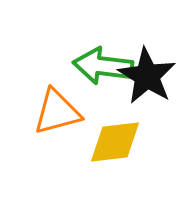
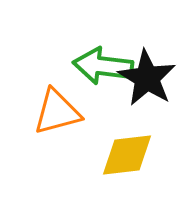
black star: moved 2 px down
yellow diamond: moved 12 px right, 13 px down
